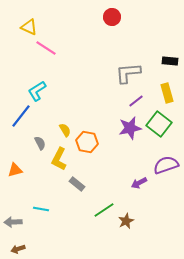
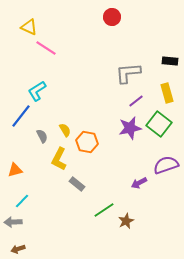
gray semicircle: moved 2 px right, 7 px up
cyan line: moved 19 px left, 8 px up; rotated 56 degrees counterclockwise
